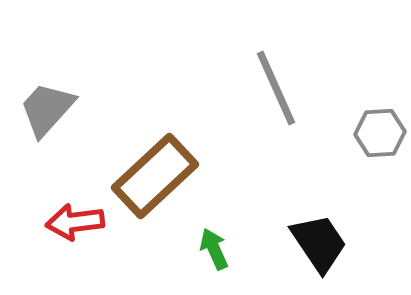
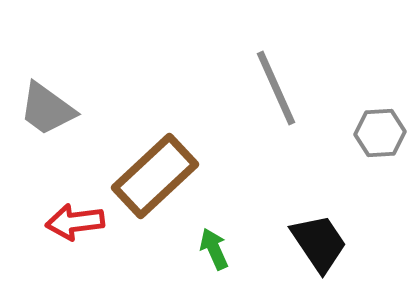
gray trapezoid: rotated 96 degrees counterclockwise
